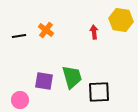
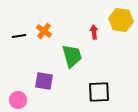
orange cross: moved 2 px left, 1 px down
green trapezoid: moved 21 px up
pink circle: moved 2 px left
